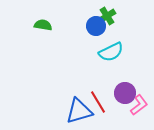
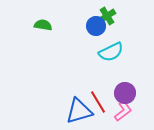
pink L-shape: moved 16 px left, 6 px down
